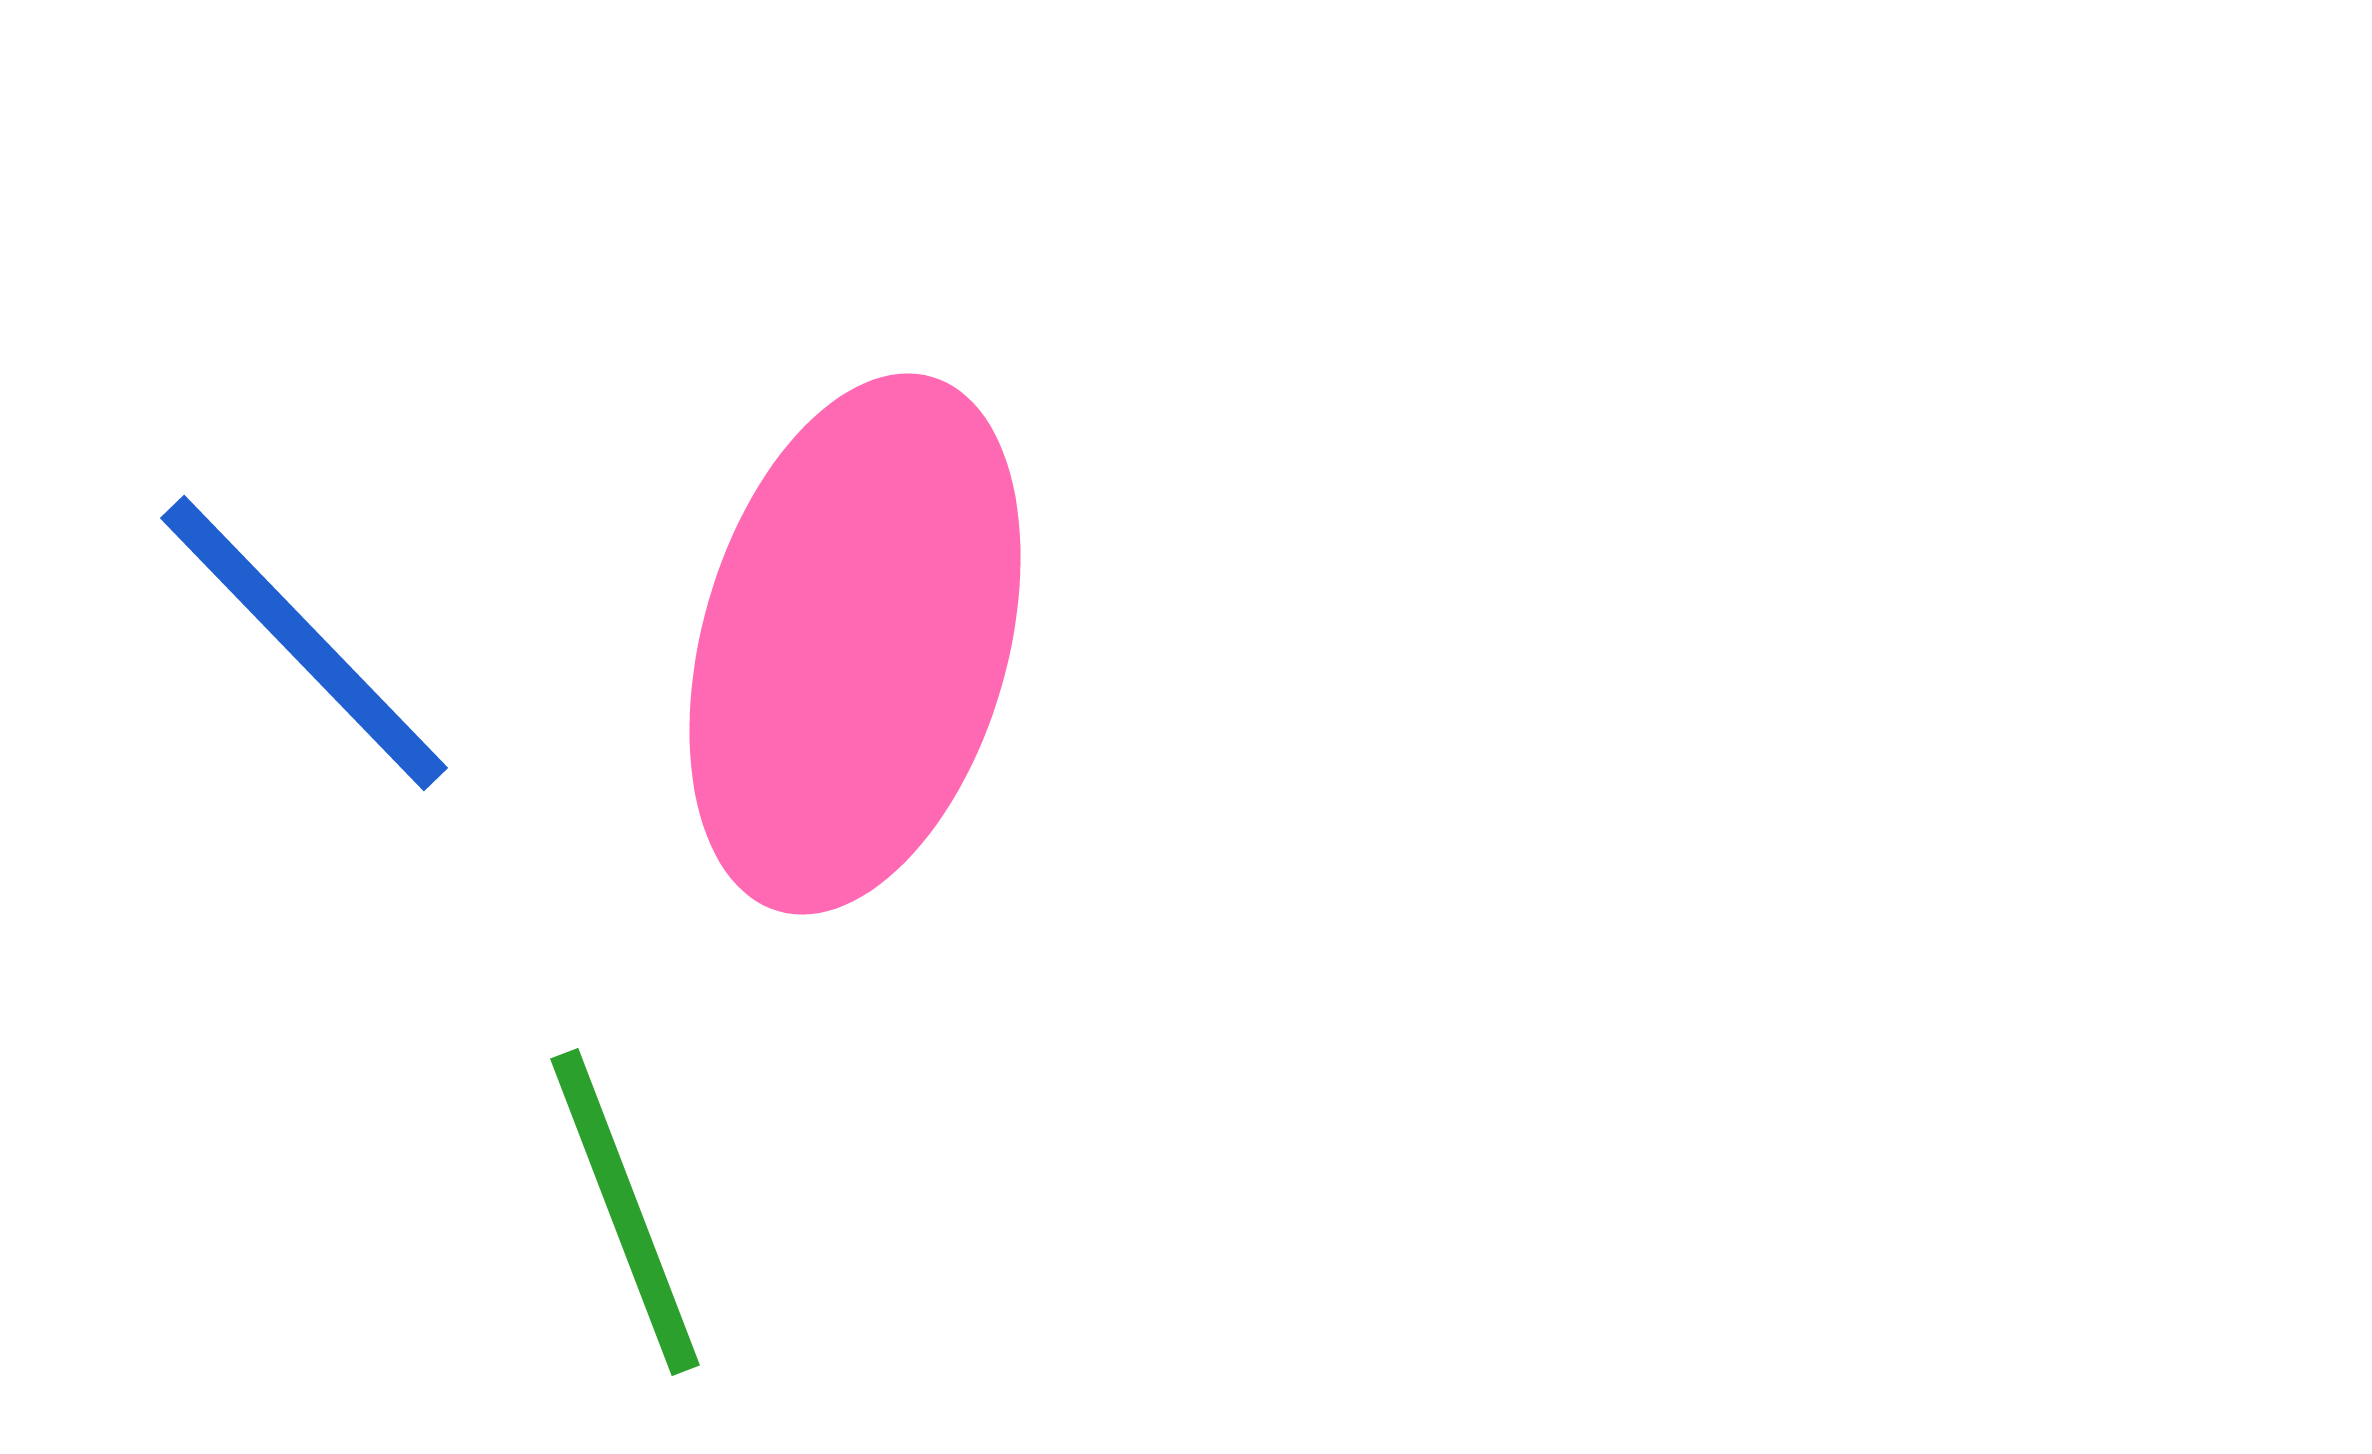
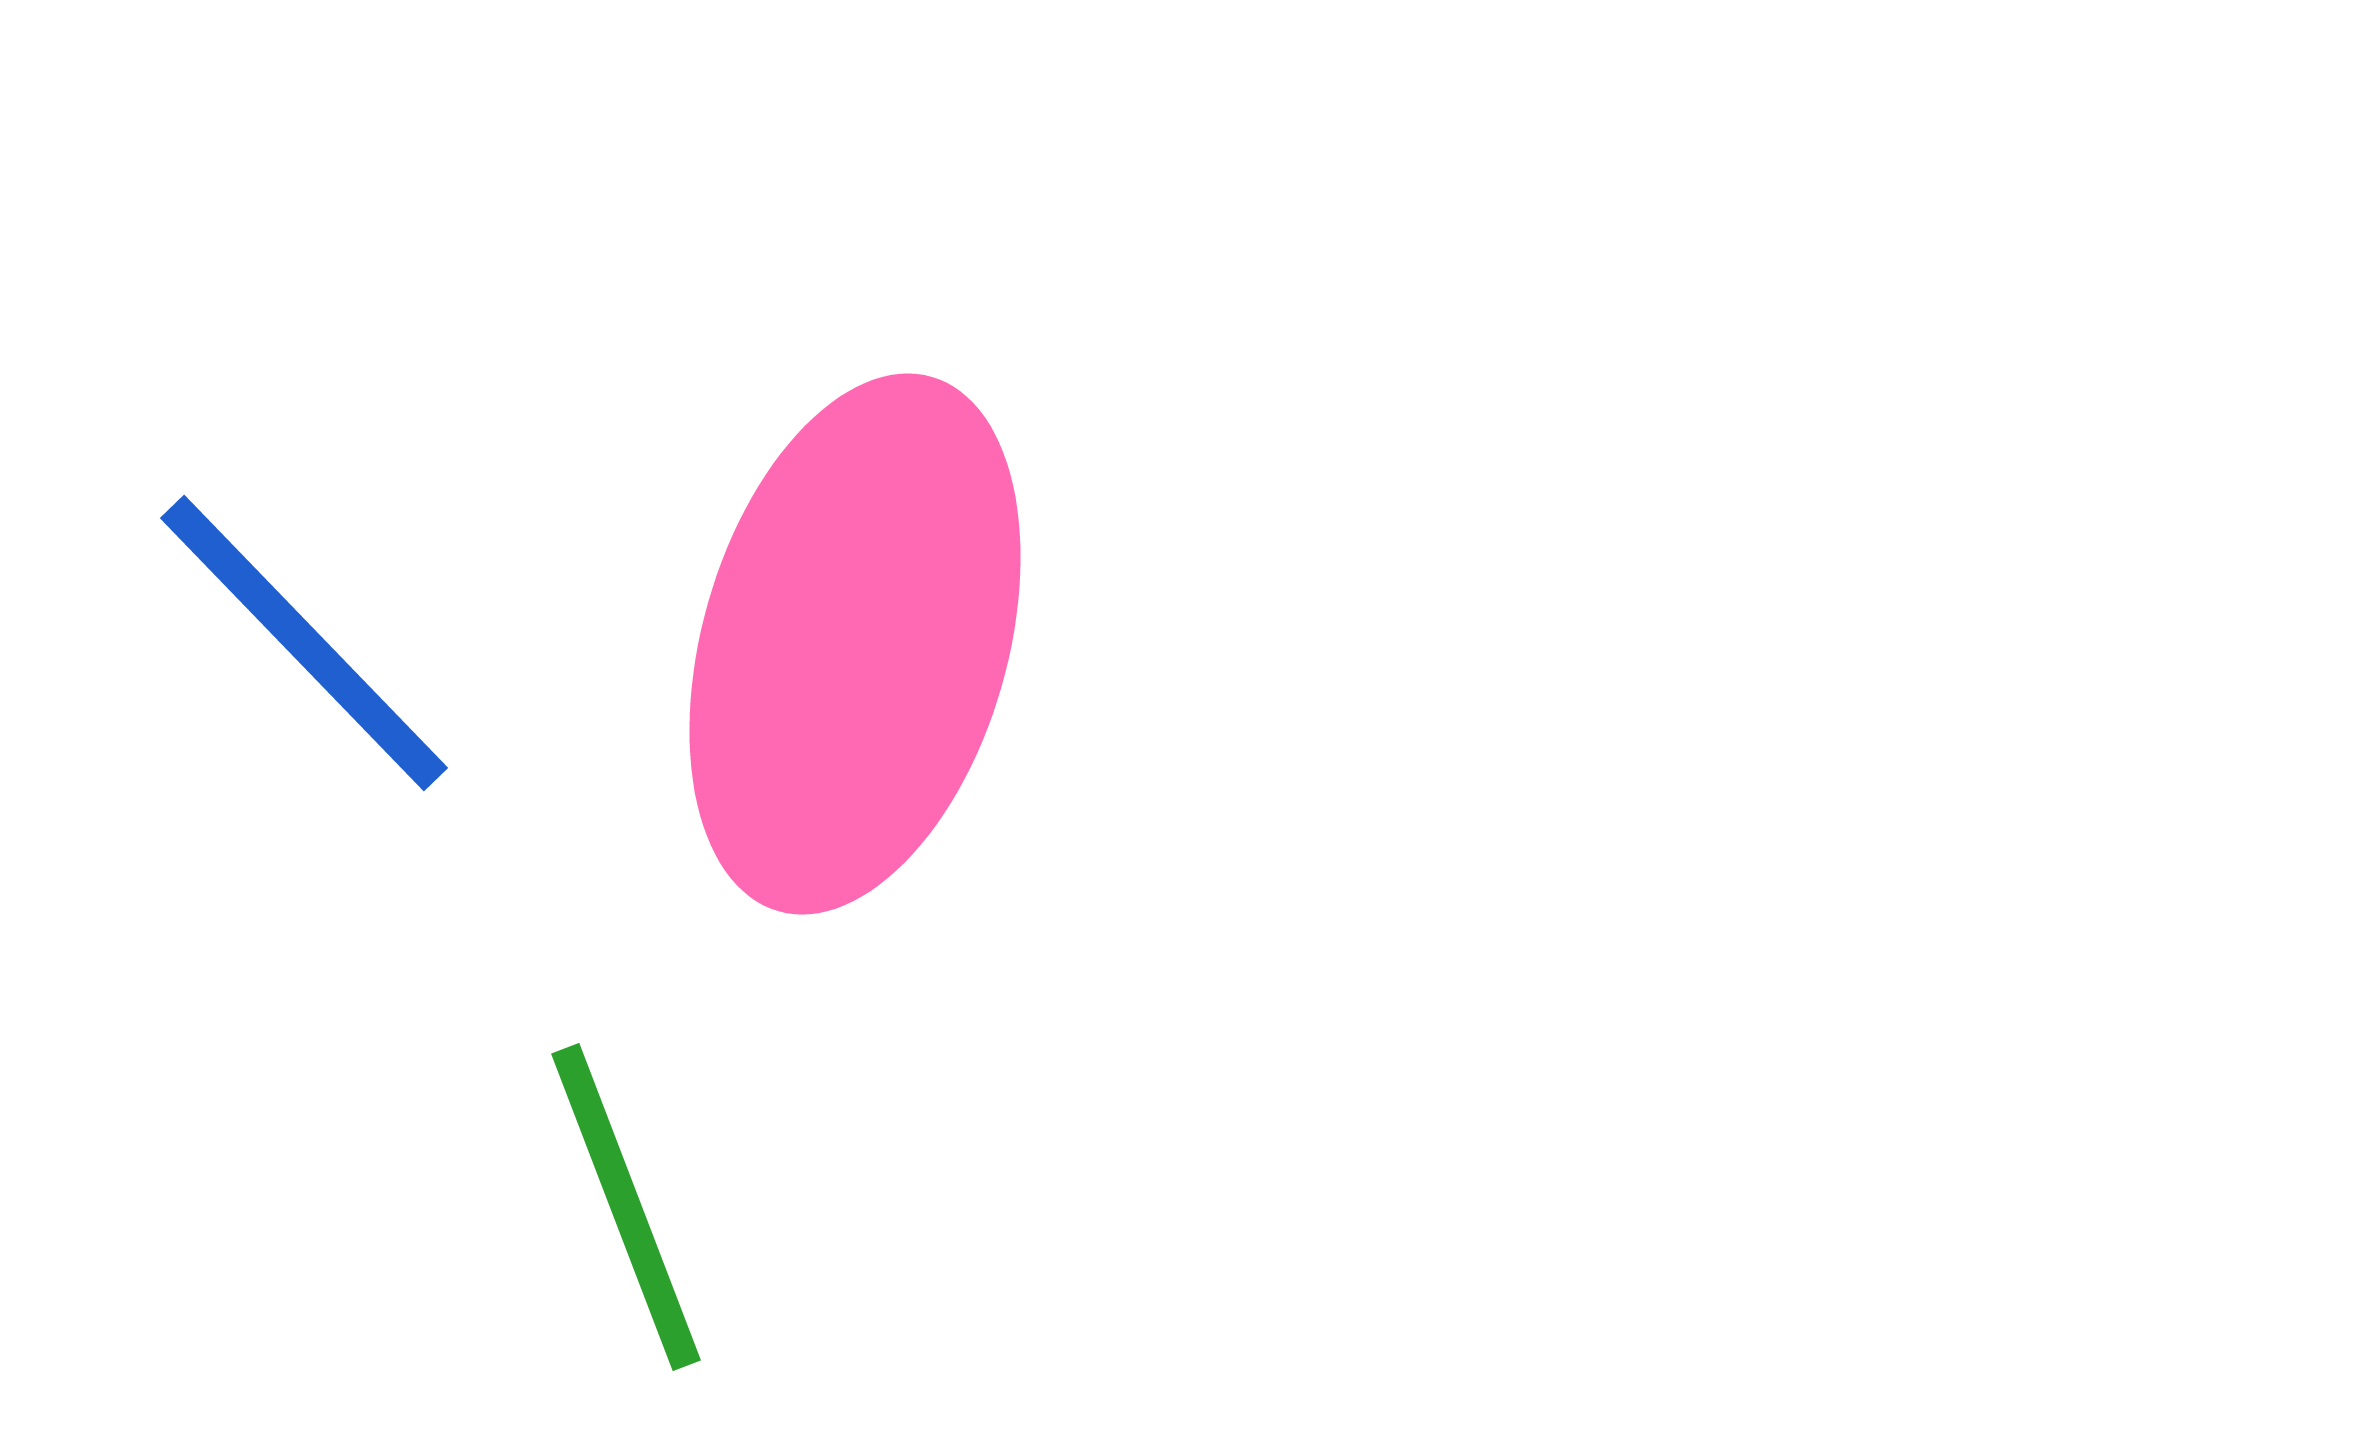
green line: moved 1 px right, 5 px up
